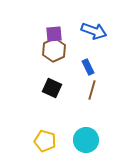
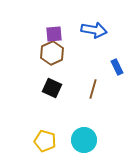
blue arrow: moved 1 px up; rotated 10 degrees counterclockwise
brown hexagon: moved 2 px left, 3 px down
blue rectangle: moved 29 px right
brown line: moved 1 px right, 1 px up
cyan circle: moved 2 px left
